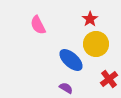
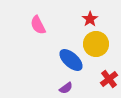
purple semicircle: rotated 112 degrees clockwise
